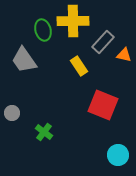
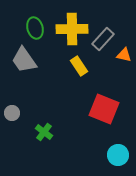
yellow cross: moved 1 px left, 8 px down
green ellipse: moved 8 px left, 2 px up
gray rectangle: moved 3 px up
red square: moved 1 px right, 4 px down
